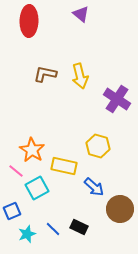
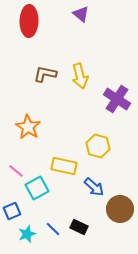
orange star: moved 4 px left, 23 px up
